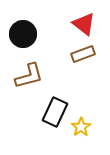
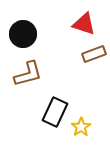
red triangle: rotated 20 degrees counterclockwise
brown rectangle: moved 11 px right
brown L-shape: moved 1 px left, 2 px up
